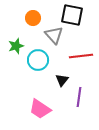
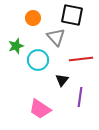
gray triangle: moved 2 px right, 2 px down
red line: moved 3 px down
purple line: moved 1 px right
